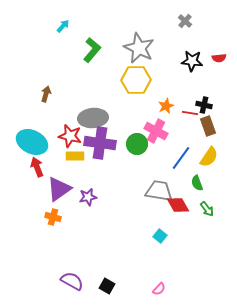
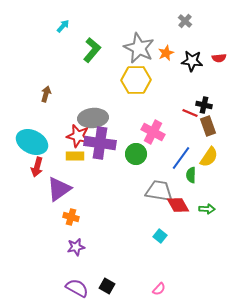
orange star: moved 53 px up
red line: rotated 14 degrees clockwise
pink cross: moved 3 px left, 1 px down
red star: moved 8 px right
green circle: moved 1 px left, 10 px down
red arrow: rotated 144 degrees counterclockwise
green semicircle: moved 6 px left, 8 px up; rotated 21 degrees clockwise
purple star: moved 12 px left, 50 px down
green arrow: rotated 49 degrees counterclockwise
orange cross: moved 18 px right
purple semicircle: moved 5 px right, 7 px down
